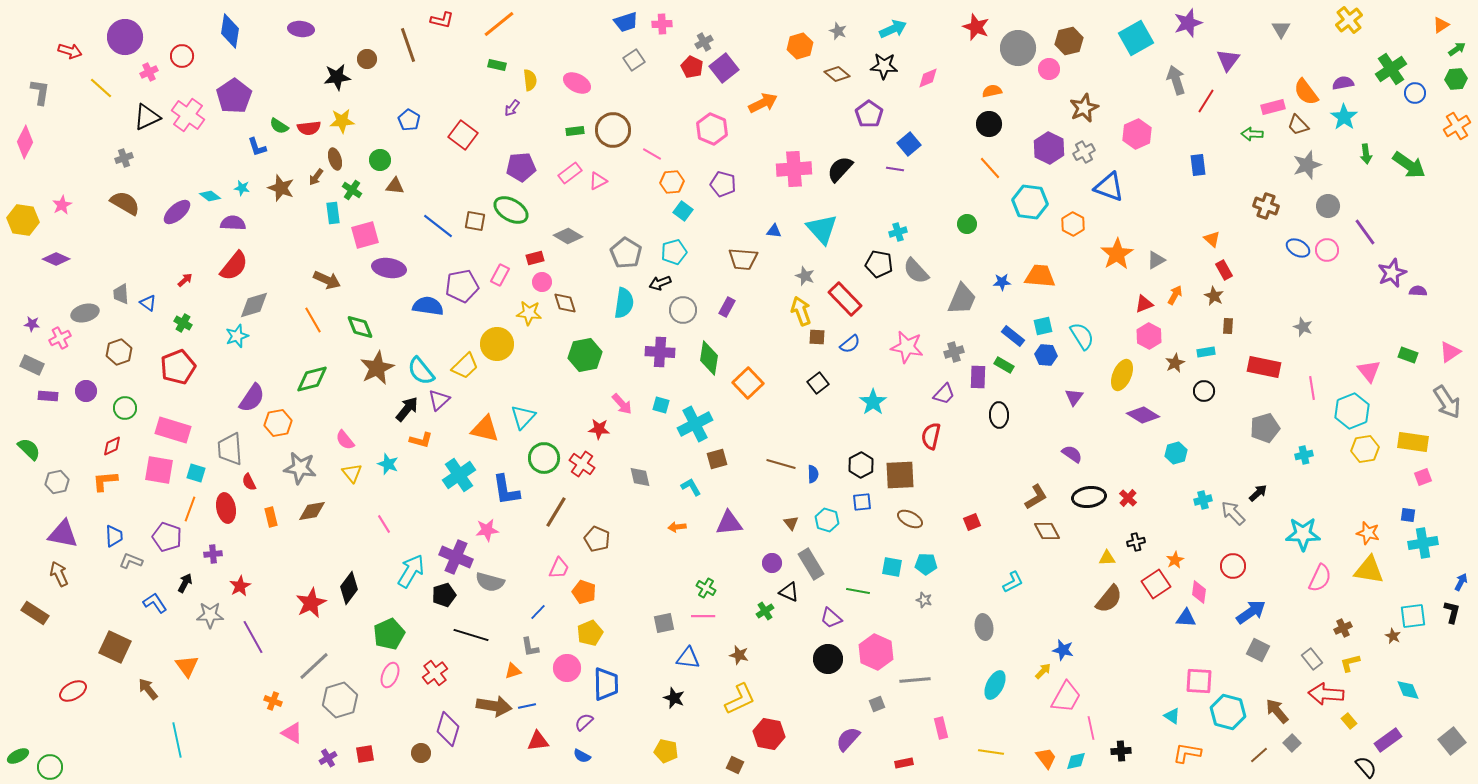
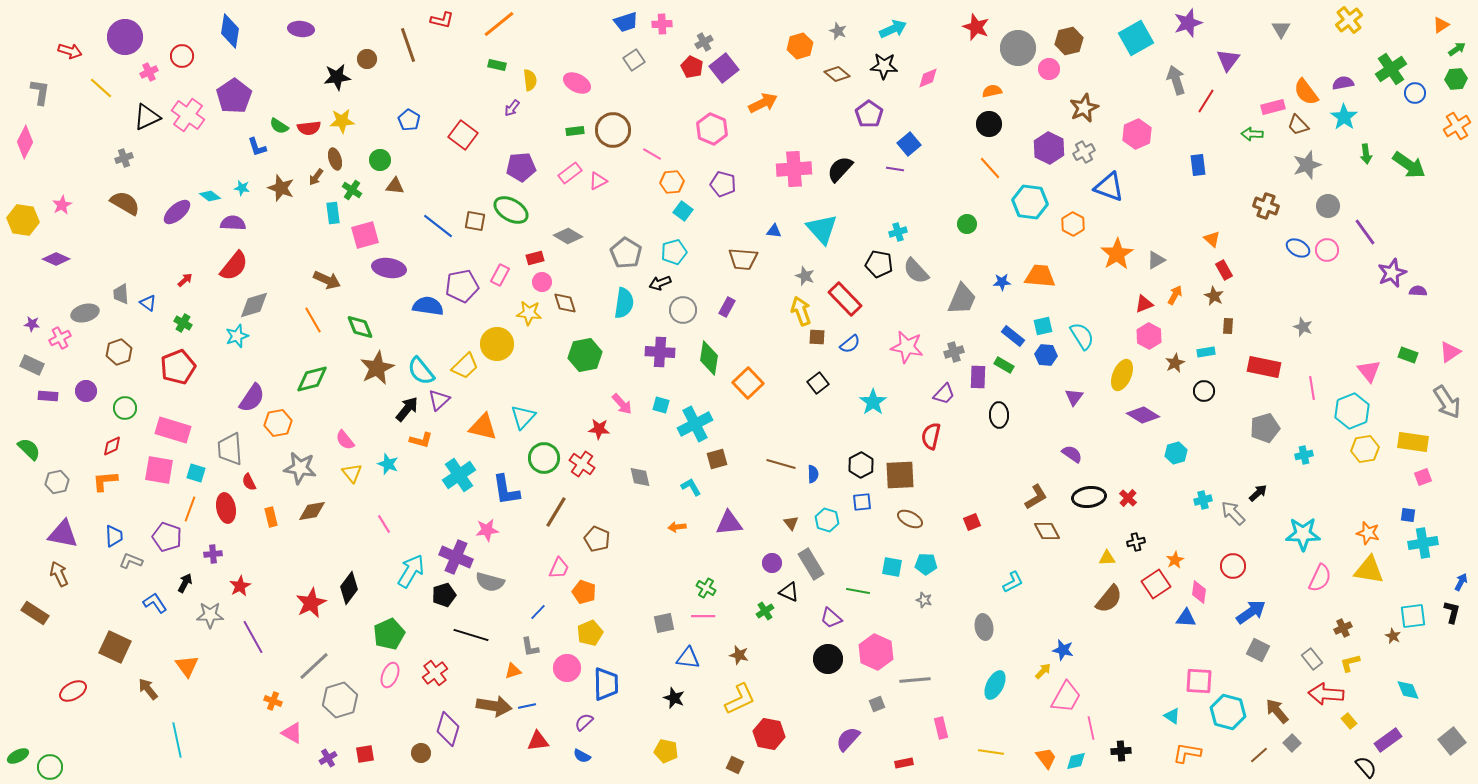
orange triangle at (485, 429): moved 2 px left, 2 px up
